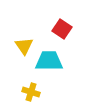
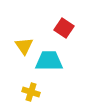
red square: moved 2 px right, 1 px up
